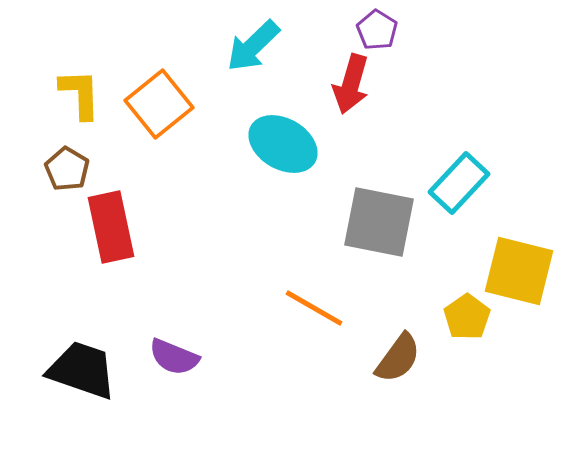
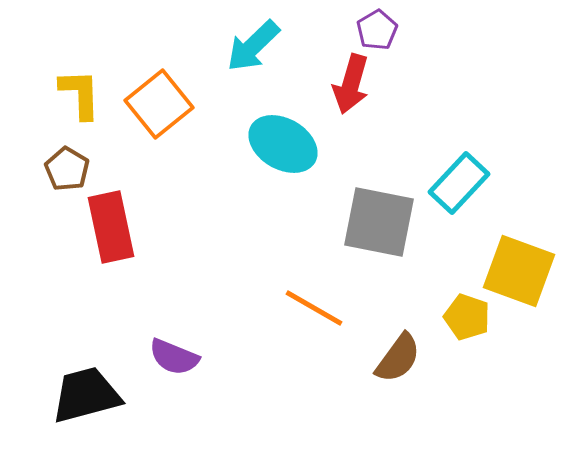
purple pentagon: rotated 9 degrees clockwise
yellow square: rotated 6 degrees clockwise
yellow pentagon: rotated 18 degrees counterclockwise
black trapezoid: moved 4 px right, 25 px down; rotated 34 degrees counterclockwise
